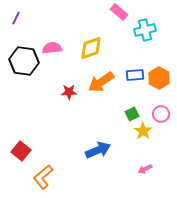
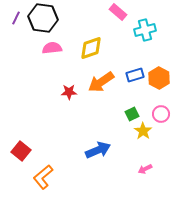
pink rectangle: moved 1 px left
black hexagon: moved 19 px right, 43 px up
blue rectangle: rotated 12 degrees counterclockwise
